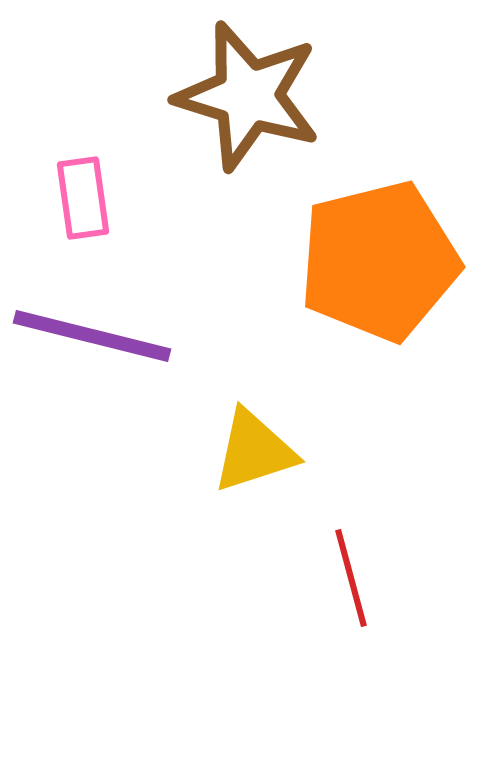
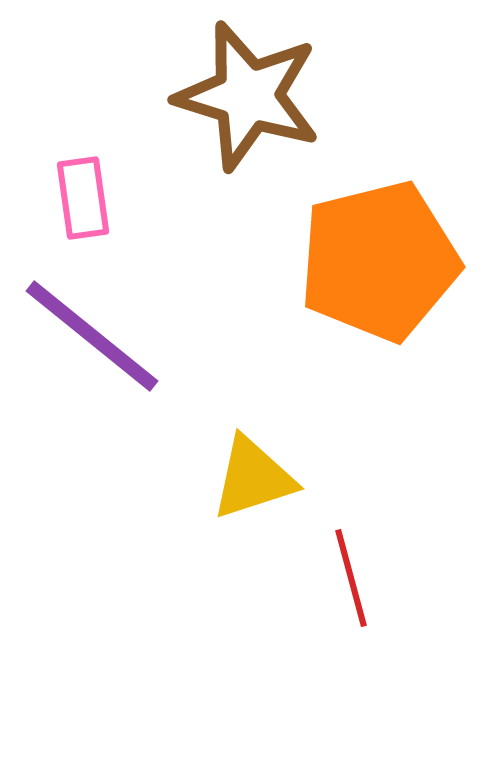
purple line: rotated 25 degrees clockwise
yellow triangle: moved 1 px left, 27 px down
